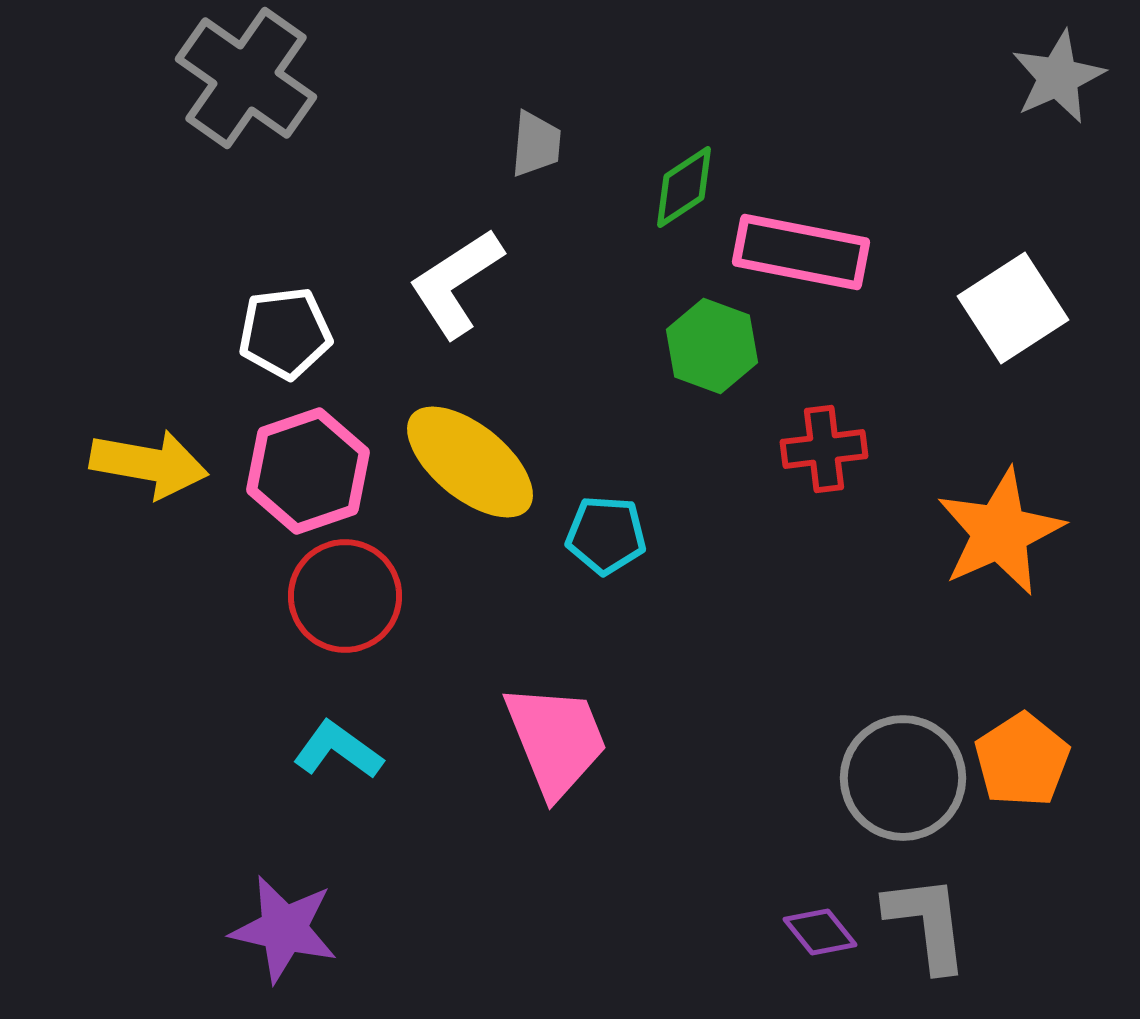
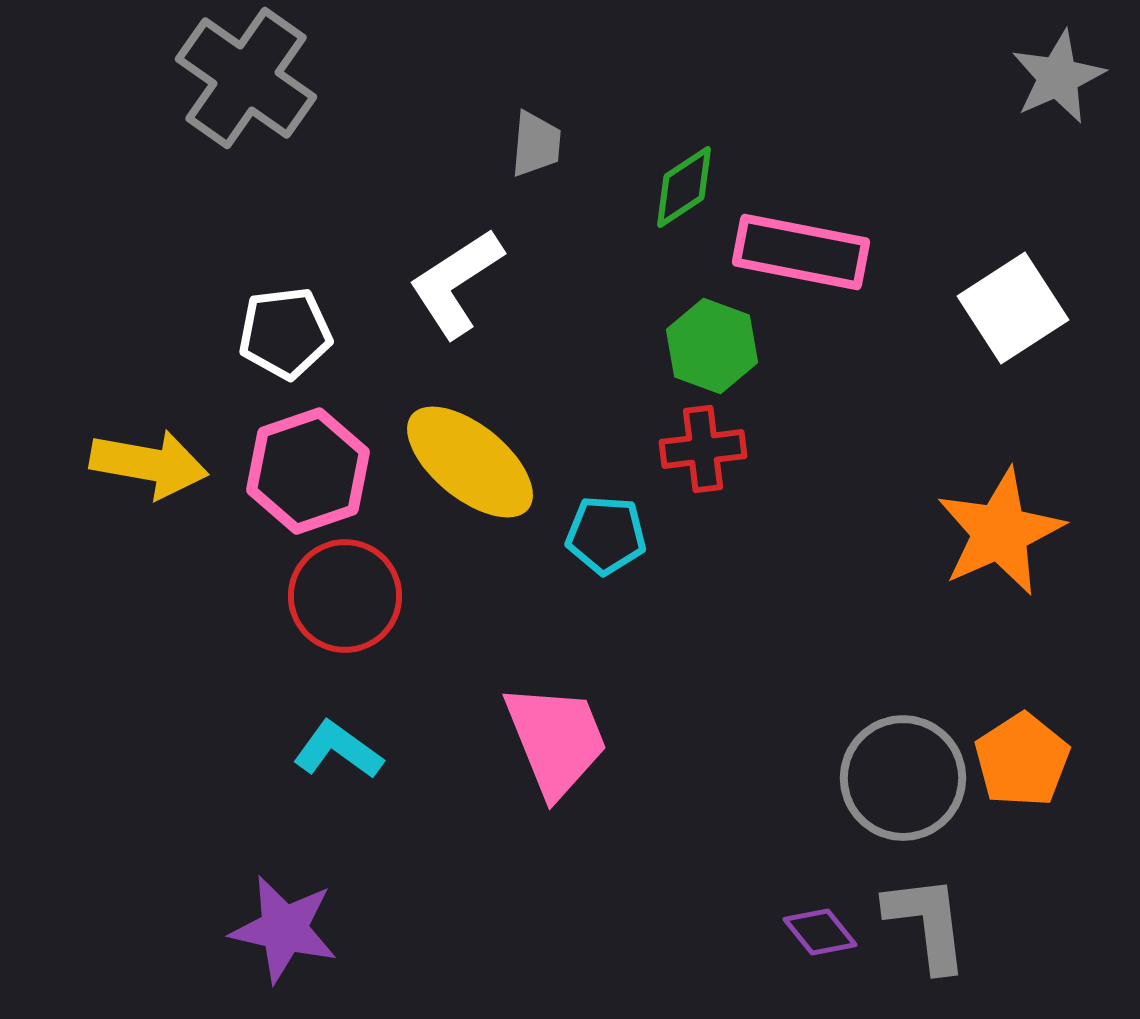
red cross: moved 121 px left
